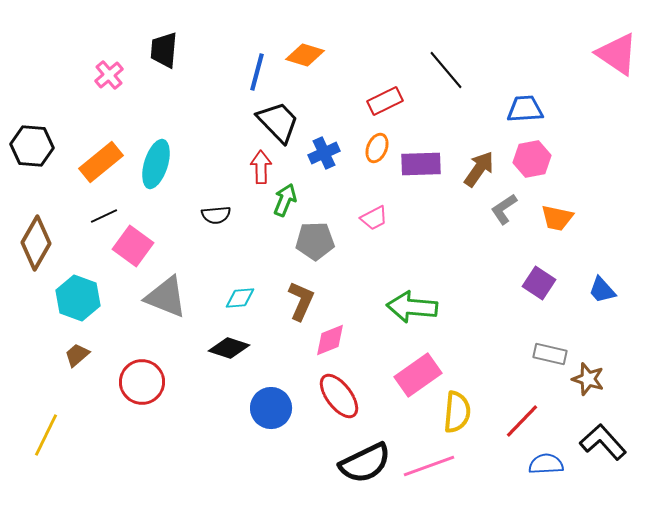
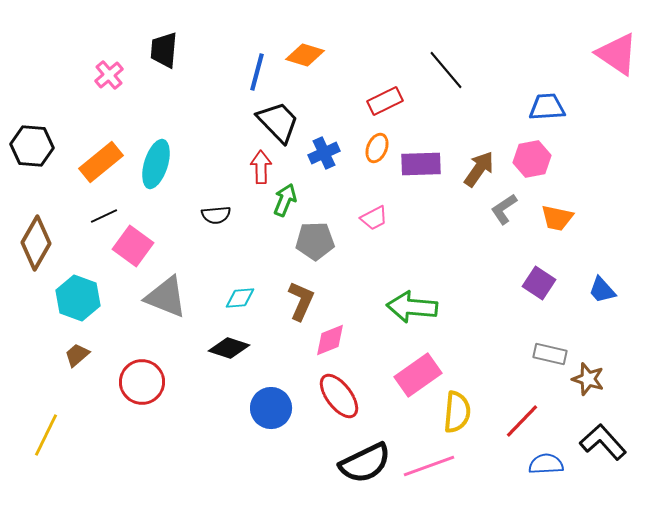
blue trapezoid at (525, 109): moved 22 px right, 2 px up
